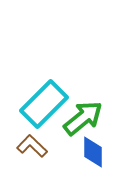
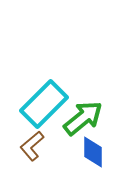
brown L-shape: rotated 84 degrees counterclockwise
